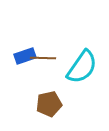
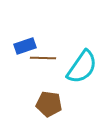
blue rectangle: moved 10 px up
brown pentagon: rotated 20 degrees clockwise
